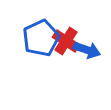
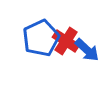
blue arrow: rotated 24 degrees clockwise
